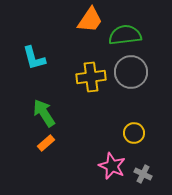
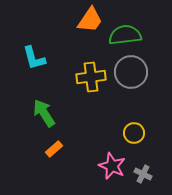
orange rectangle: moved 8 px right, 6 px down
